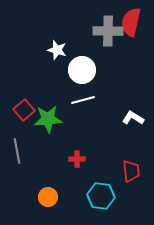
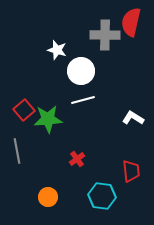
gray cross: moved 3 px left, 4 px down
white circle: moved 1 px left, 1 px down
red cross: rotated 35 degrees counterclockwise
cyan hexagon: moved 1 px right
